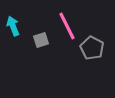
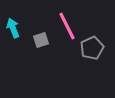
cyan arrow: moved 2 px down
gray pentagon: rotated 20 degrees clockwise
